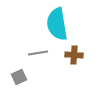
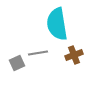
brown cross: rotated 24 degrees counterclockwise
gray square: moved 2 px left, 14 px up
